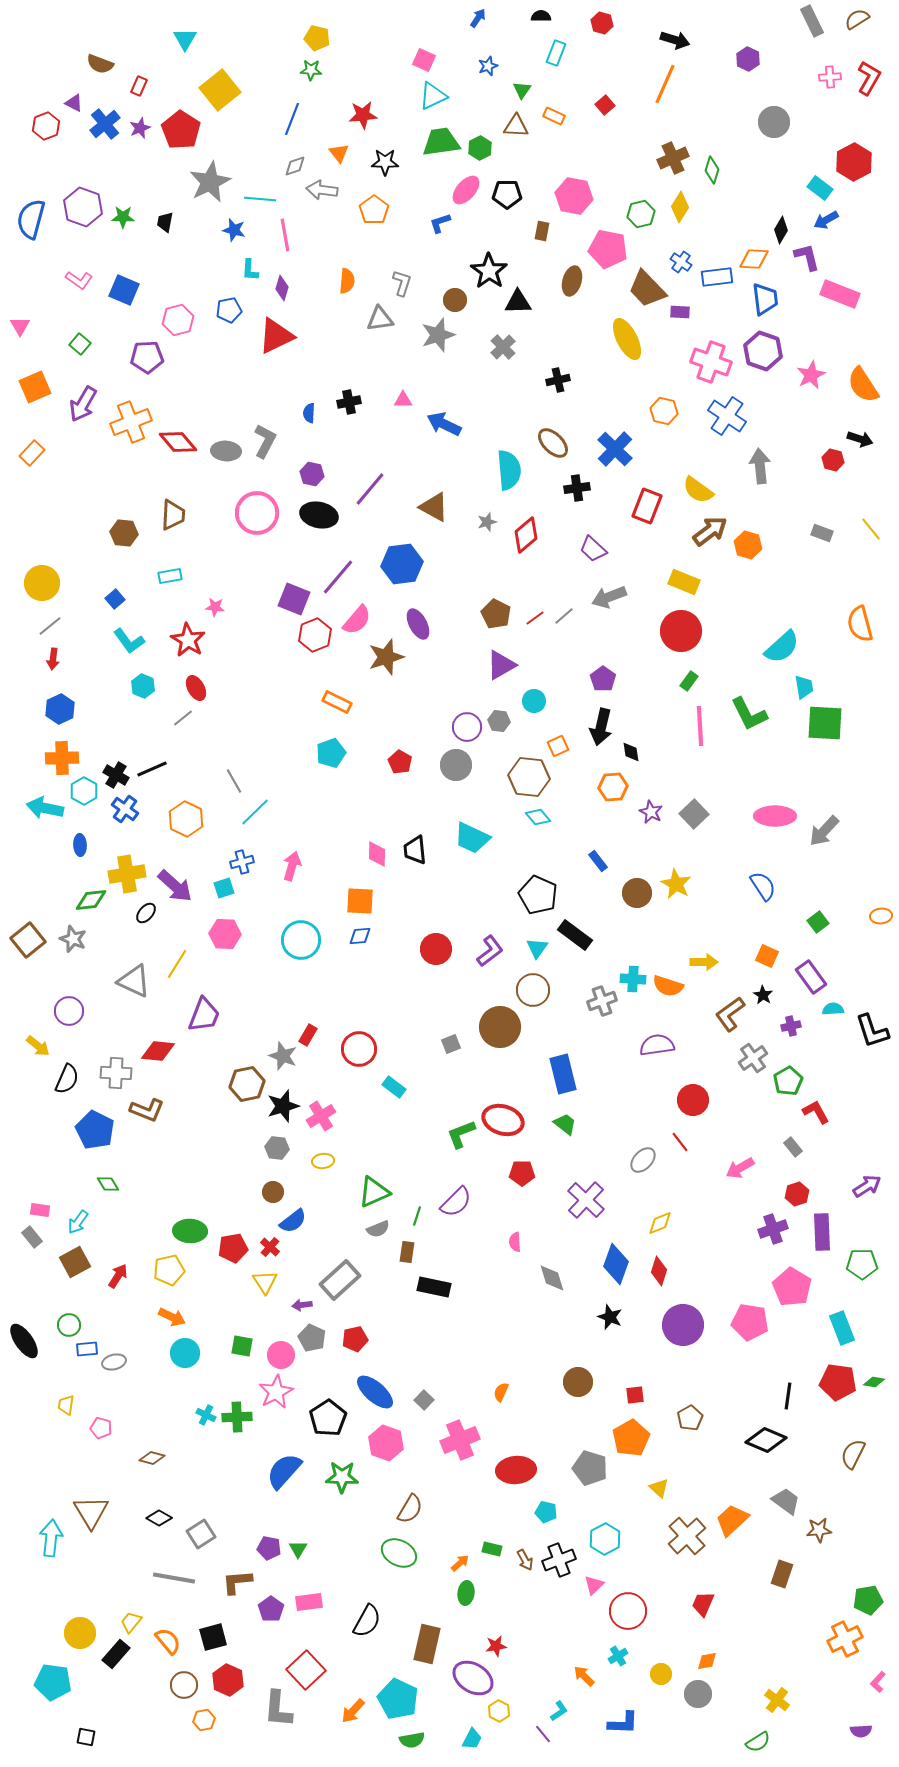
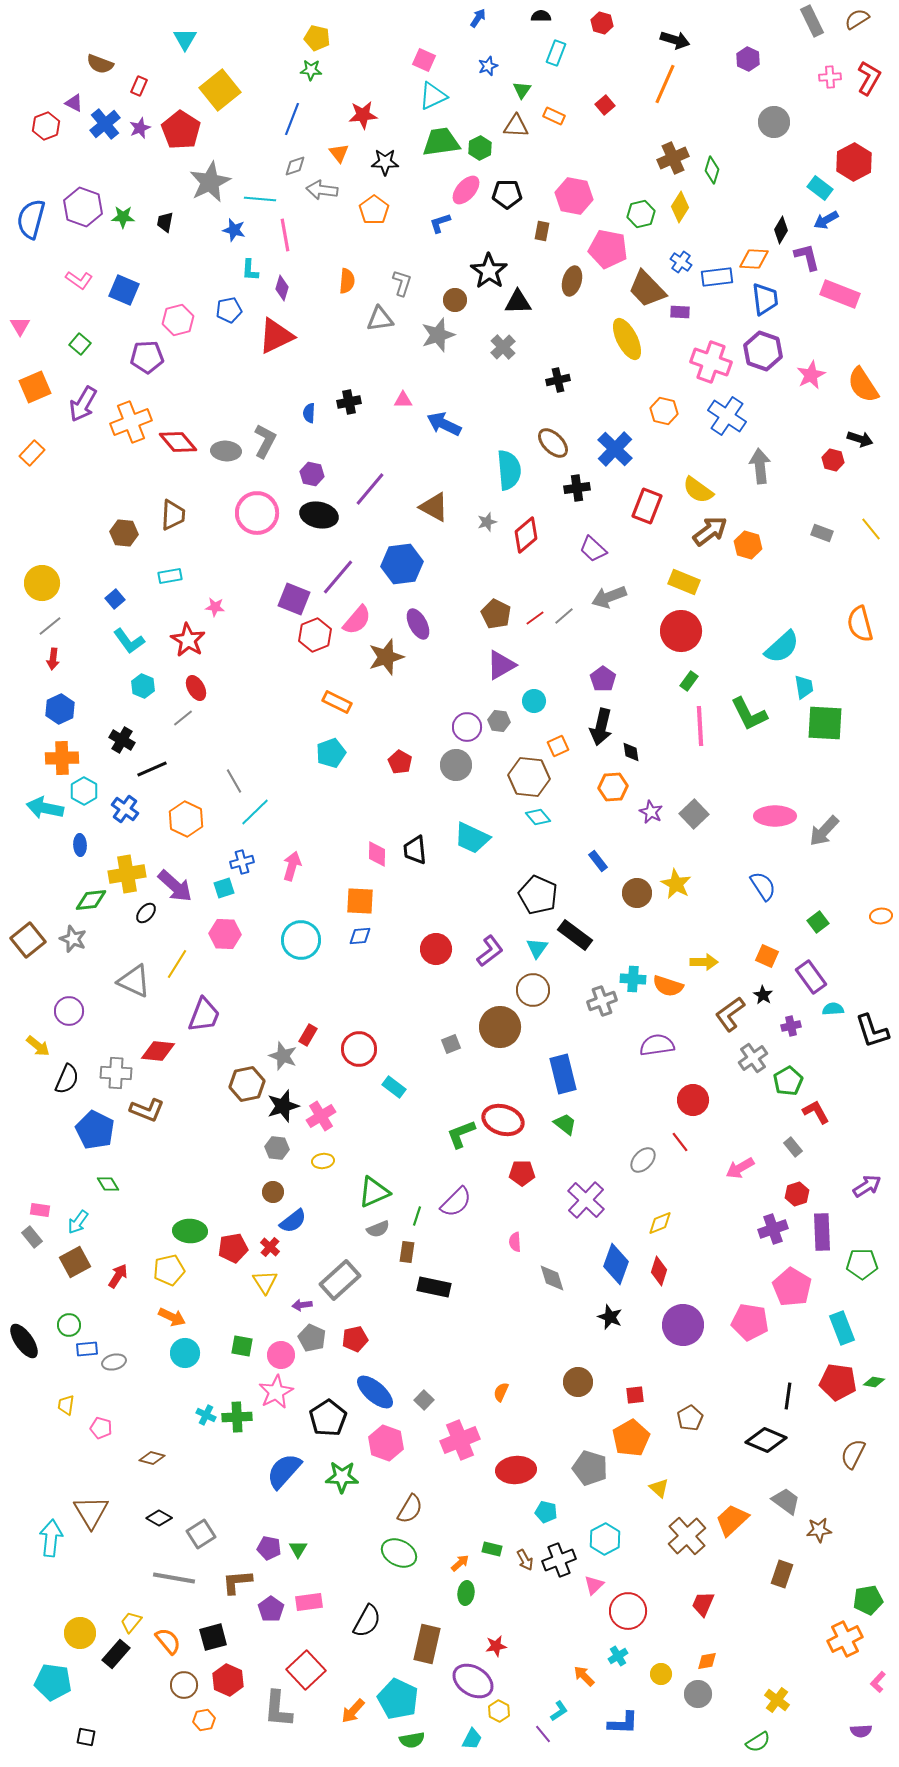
black cross at (116, 775): moved 6 px right, 35 px up
purple ellipse at (473, 1678): moved 3 px down
